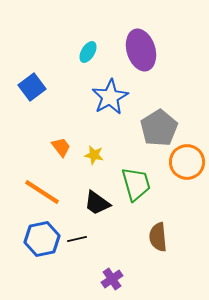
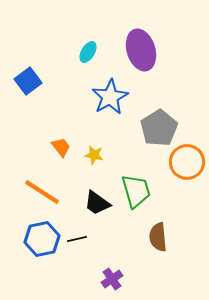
blue square: moved 4 px left, 6 px up
green trapezoid: moved 7 px down
